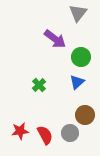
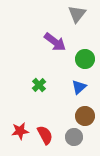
gray triangle: moved 1 px left, 1 px down
purple arrow: moved 3 px down
green circle: moved 4 px right, 2 px down
blue triangle: moved 2 px right, 5 px down
brown circle: moved 1 px down
gray circle: moved 4 px right, 4 px down
